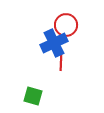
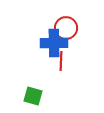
red circle: moved 3 px down
blue cross: rotated 24 degrees clockwise
